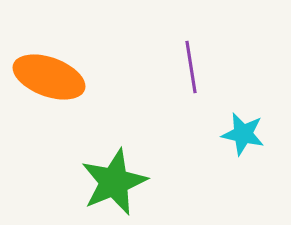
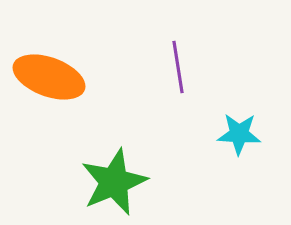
purple line: moved 13 px left
cyan star: moved 4 px left; rotated 9 degrees counterclockwise
